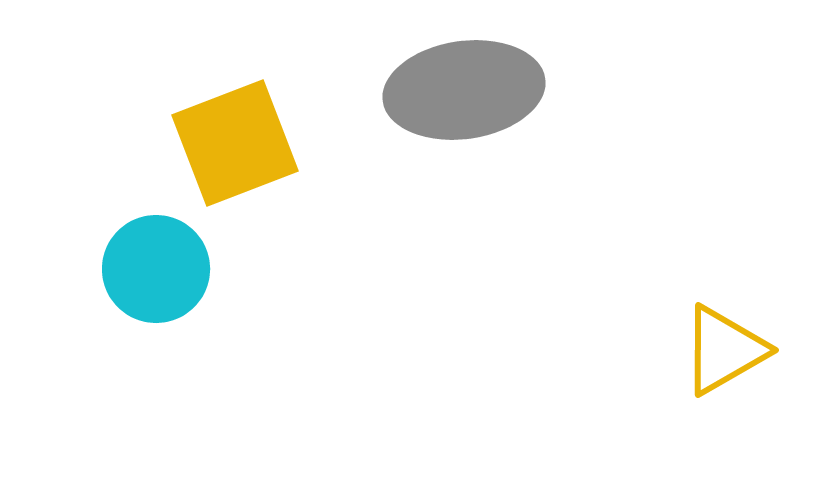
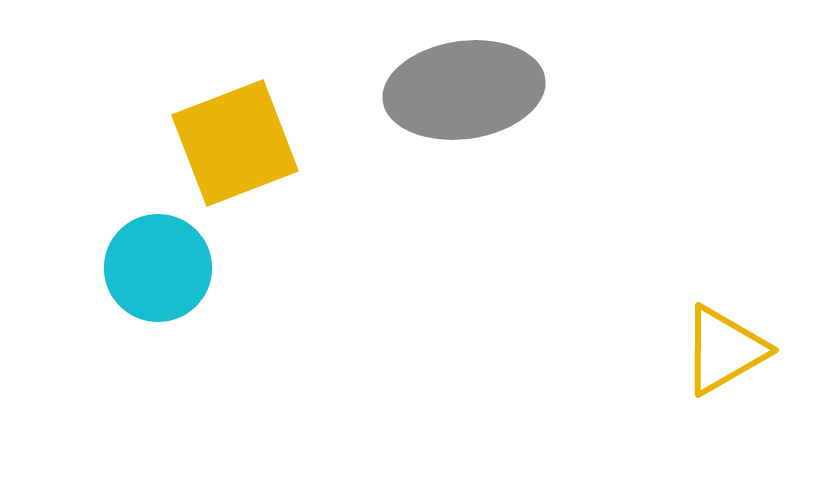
cyan circle: moved 2 px right, 1 px up
